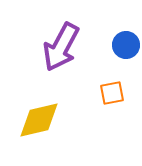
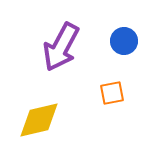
blue circle: moved 2 px left, 4 px up
